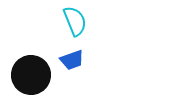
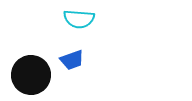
cyan semicircle: moved 4 px right, 2 px up; rotated 116 degrees clockwise
